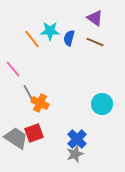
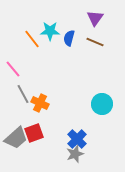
purple triangle: rotated 30 degrees clockwise
gray line: moved 6 px left
gray trapezoid: rotated 105 degrees clockwise
